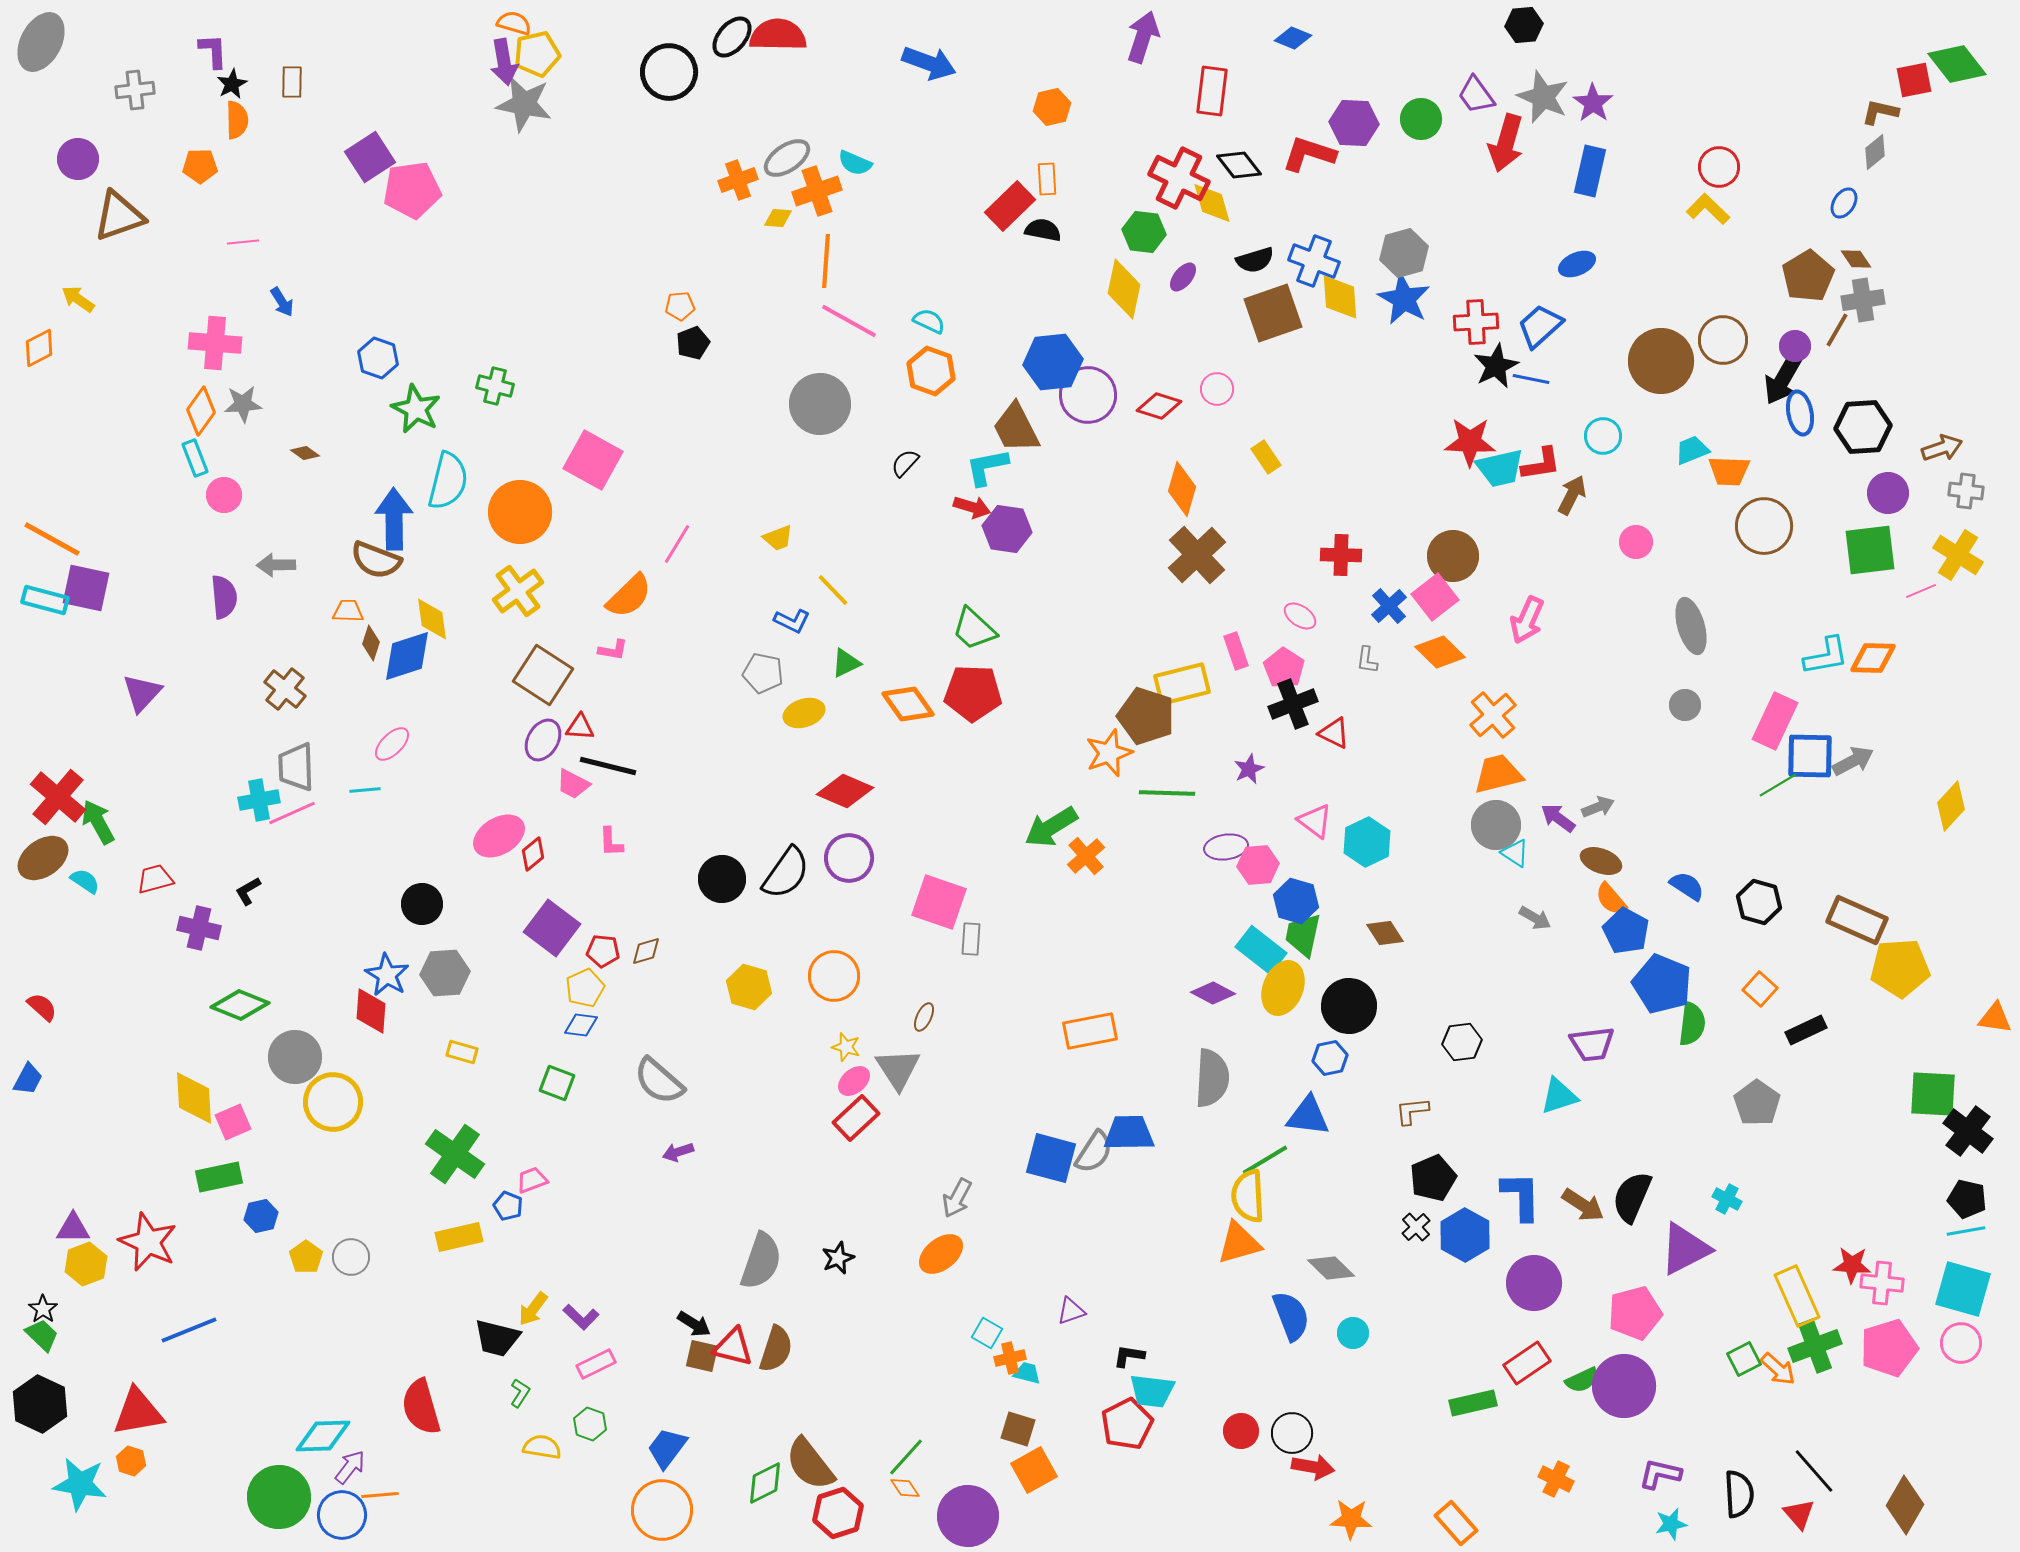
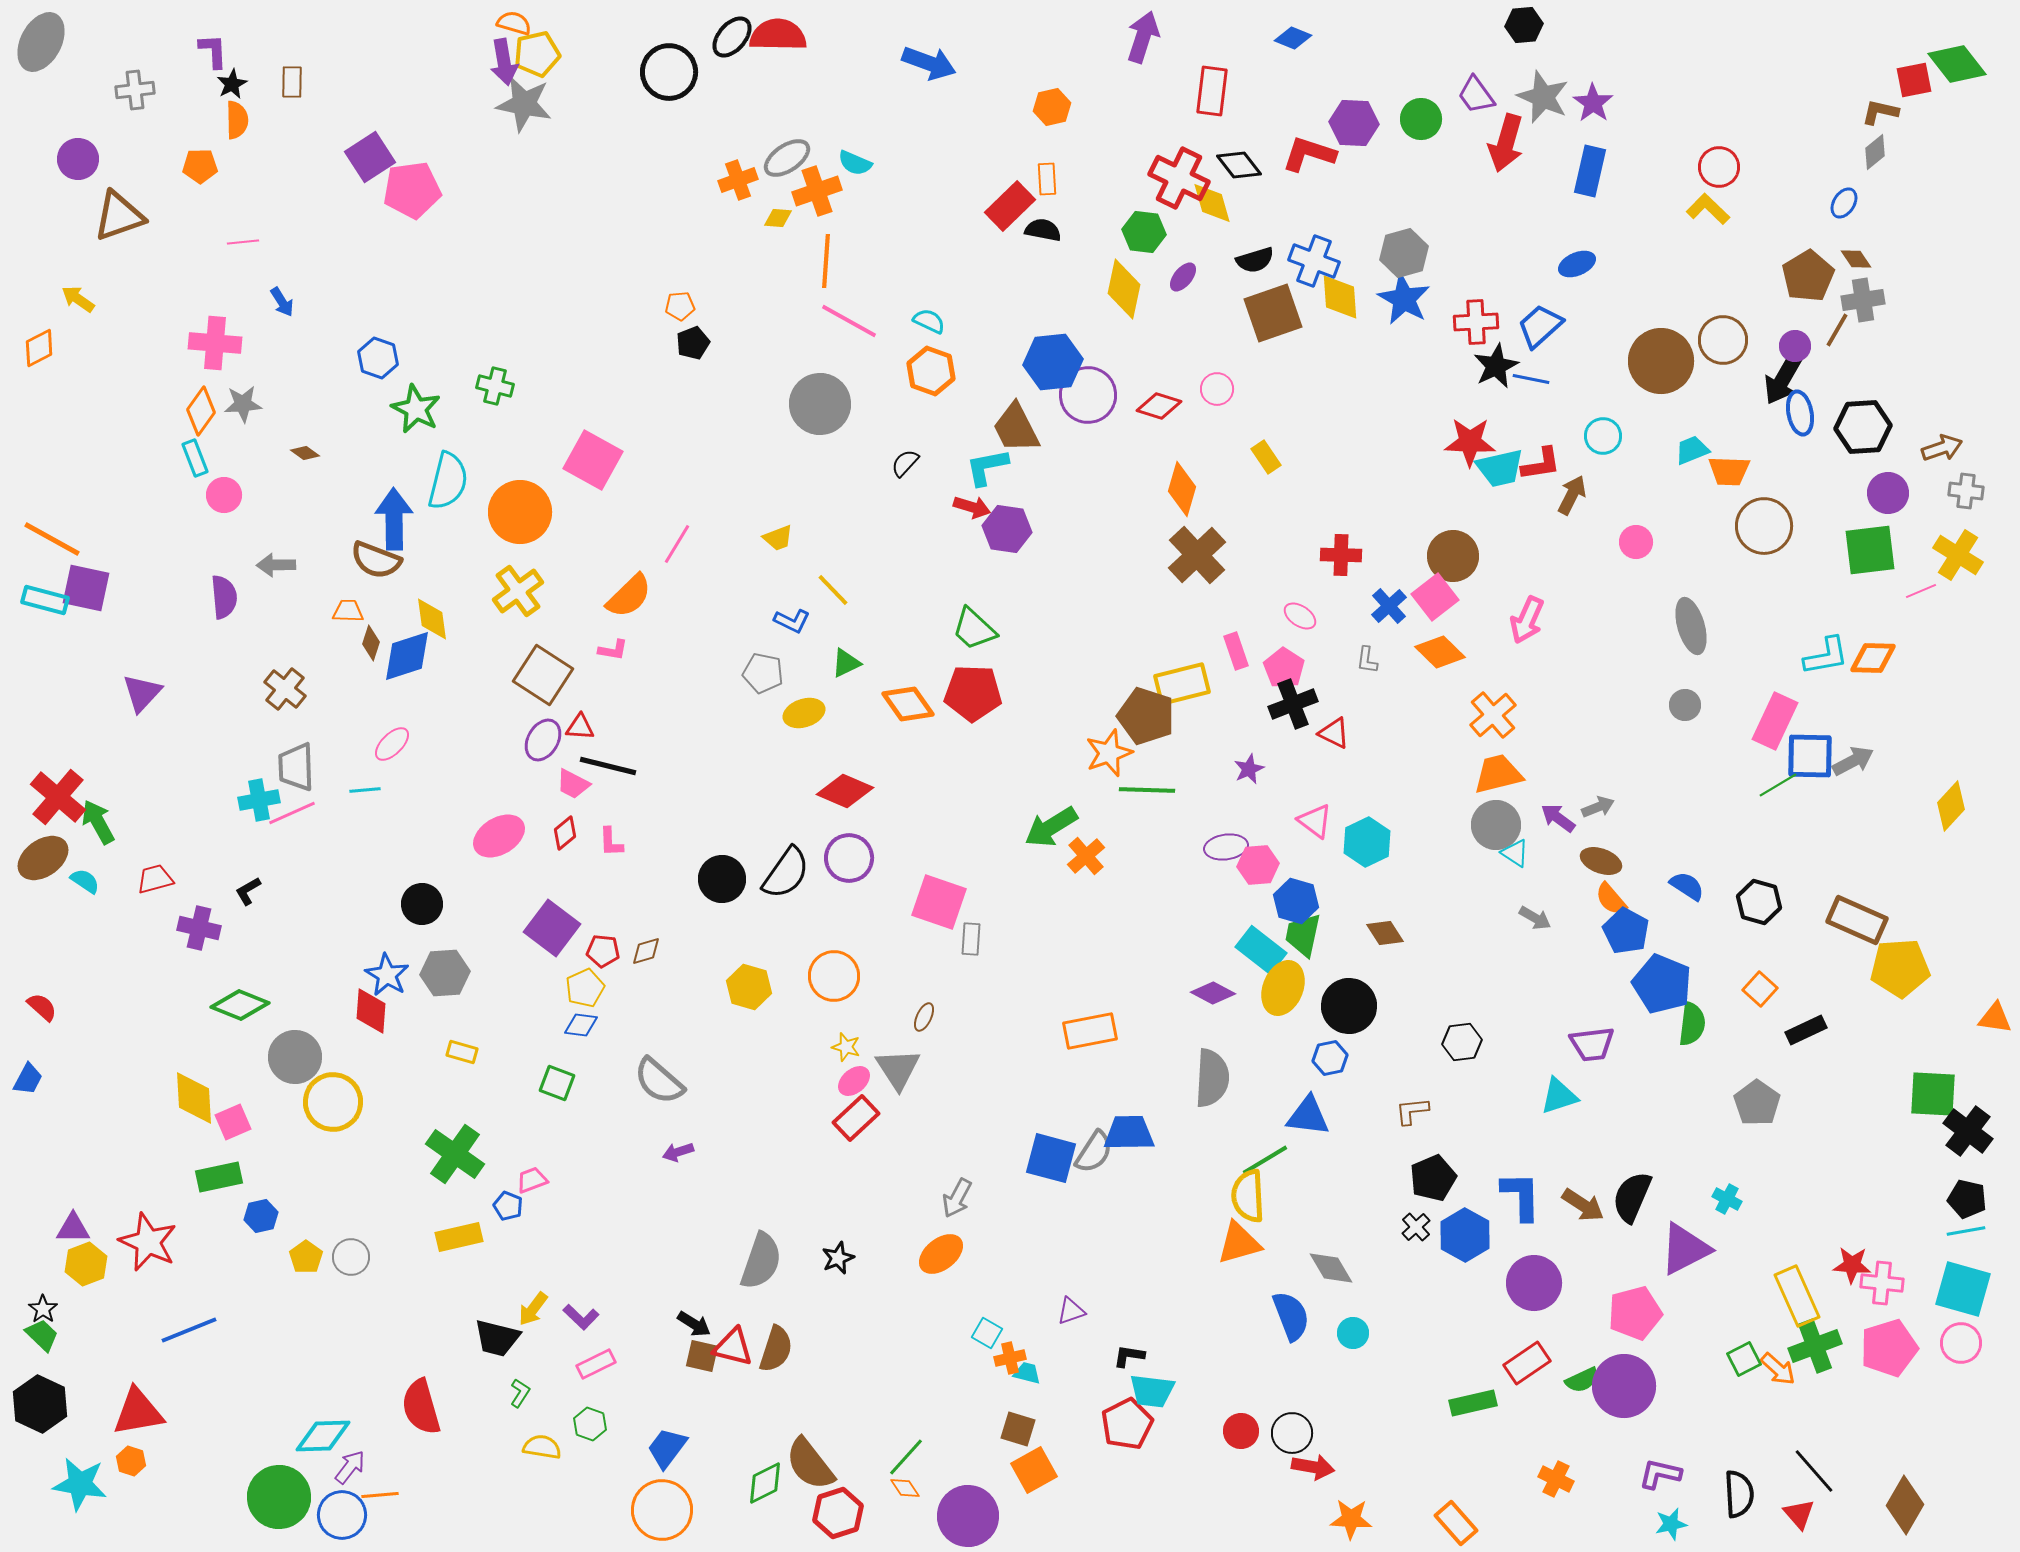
green line at (1167, 793): moved 20 px left, 3 px up
red diamond at (533, 854): moved 32 px right, 21 px up
gray diamond at (1331, 1268): rotated 15 degrees clockwise
